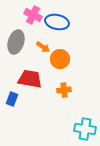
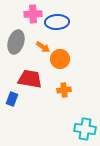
pink cross: moved 1 px up; rotated 30 degrees counterclockwise
blue ellipse: rotated 15 degrees counterclockwise
